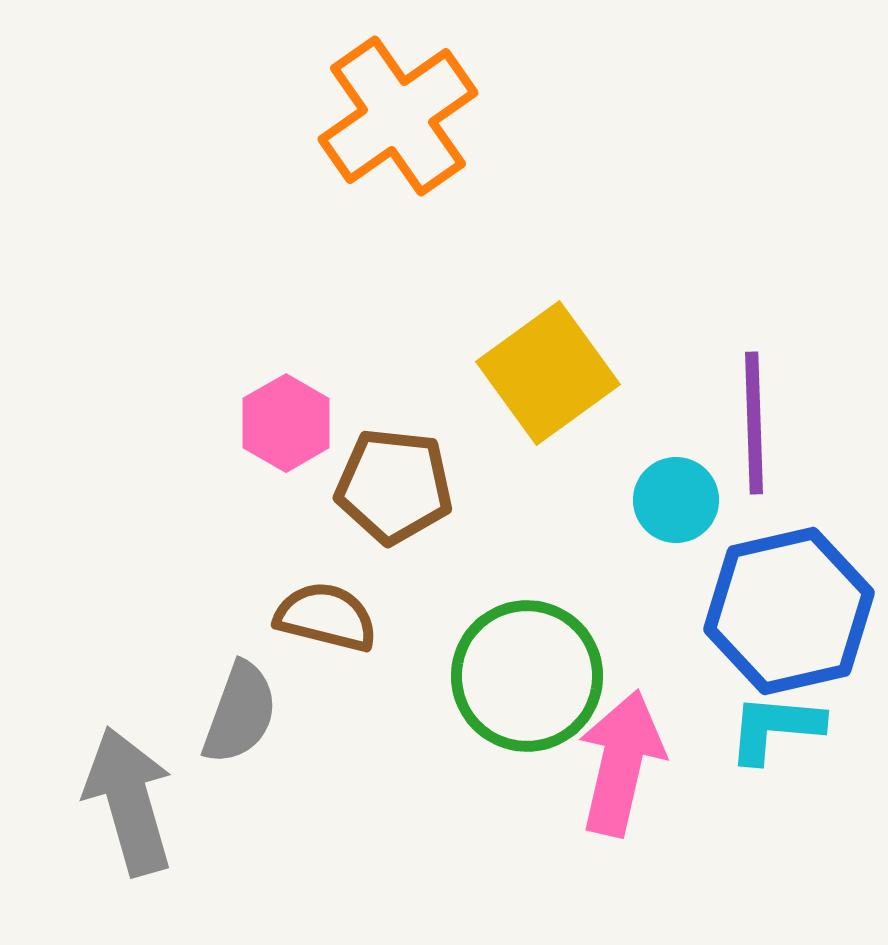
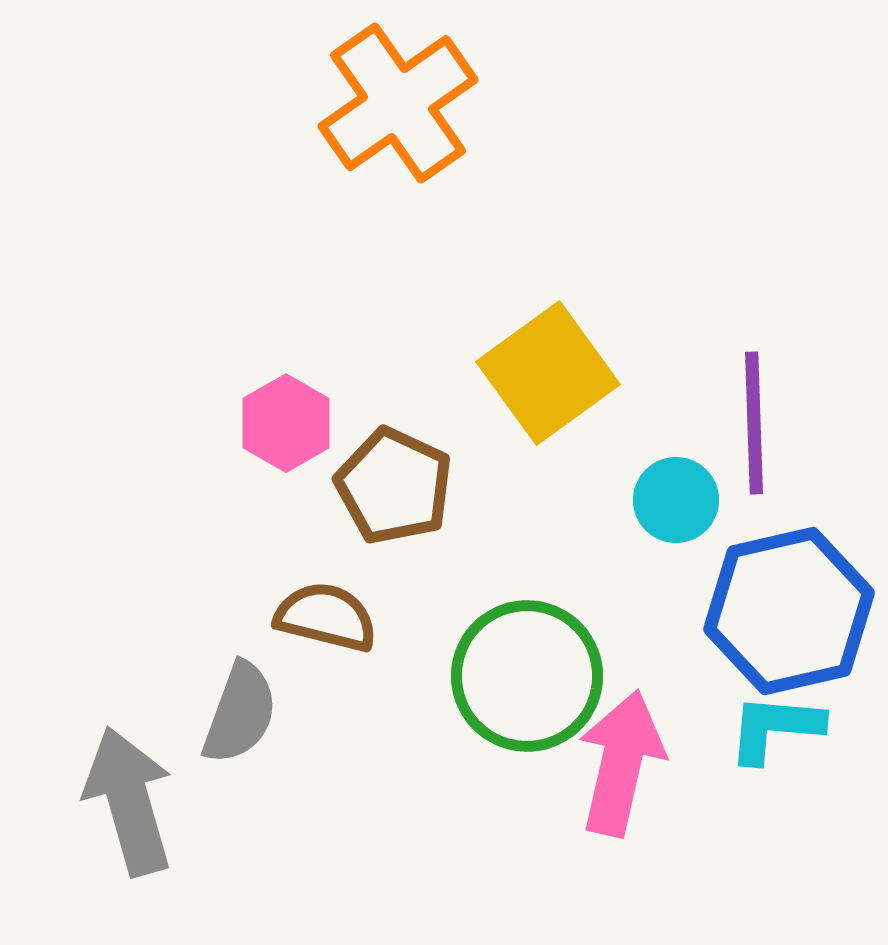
orange cross: moved 13 px up
brown pentagon: rotated 19 degrees clockwise
